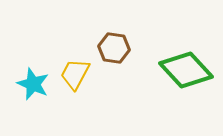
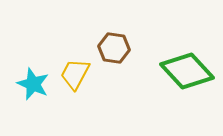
green diamond: moved 1 px right, 1 px down
